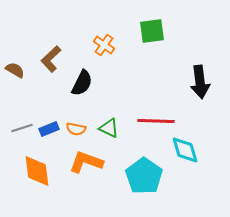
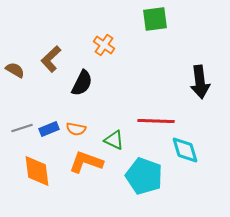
green square: moved 3 px right, 12 px up
green triangle: moved 5 px right, 12 px down
cyan pentagon: rotated 15 degrees counterclockwise
